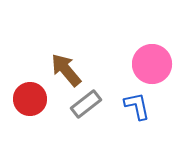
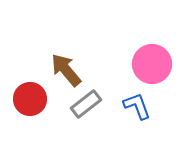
blue L-shape: rotated 8 degrees counterclockwise
